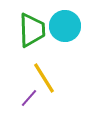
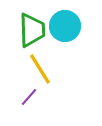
yellow line: moved 4 px left, 9 px up
purple line: moved 1 px up
